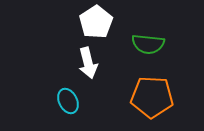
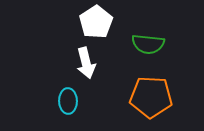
white arrow: moved 2 px left
orange pentagon: moved 1 px left
cyan ellipse: rotated 25 degrees clockwise
